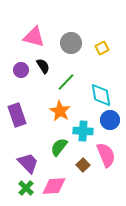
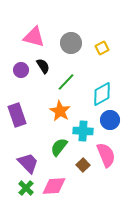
cyan diamond: moved 1 px right, 1 px up; rotated 70 degrees clockwise
